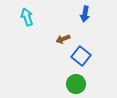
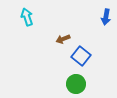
blue arrow: moved 21 px right, 3 px down
